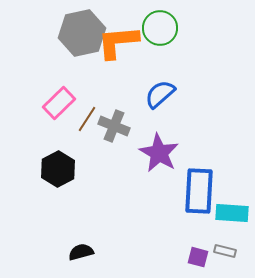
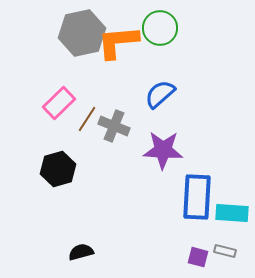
purple star: moved 4 px right, 3 px up; rotated 27 degrees counterclockwise
black hexagon: rotated 12 degrees clockwise
blue rectangle: moved 2 px left, 6 px down
